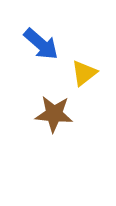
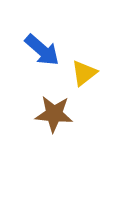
blue arrow: moved 1 px right, 6 px down
